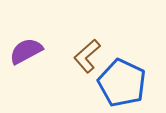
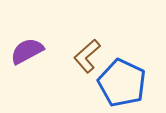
purple semicircle: moved 1 px right
